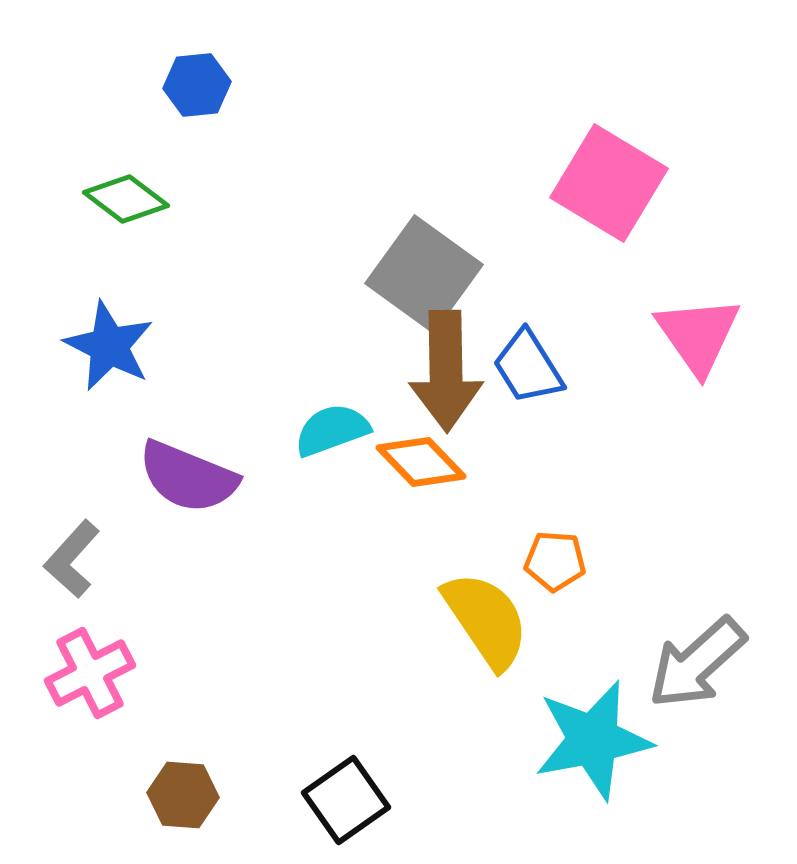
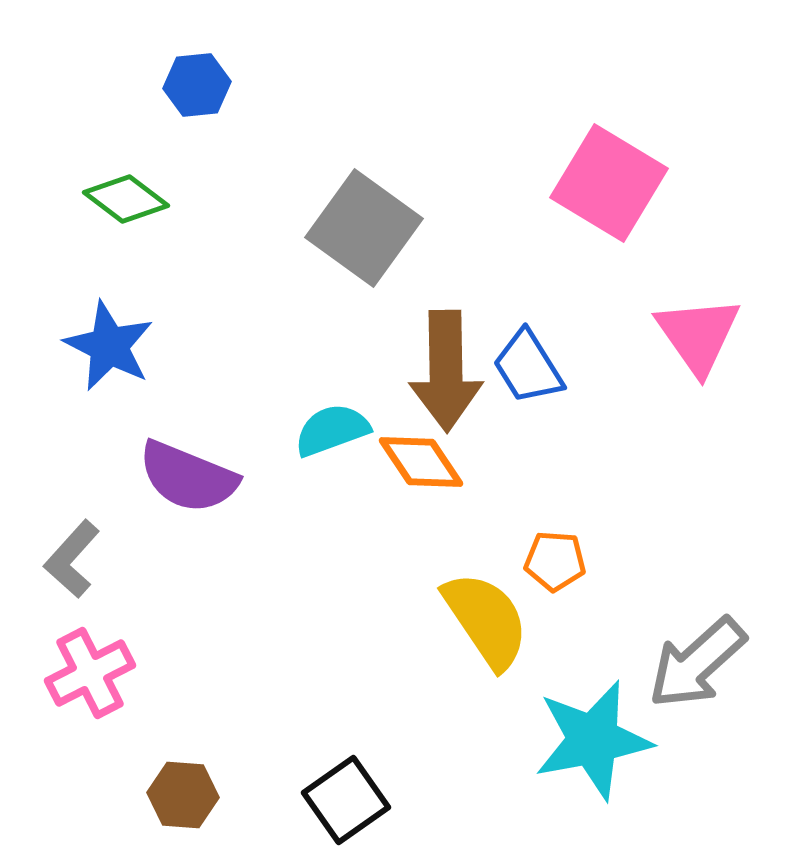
gray square: moved 60 px left, 46 px up
orange diamond: rotated 10 degrees clockwise
